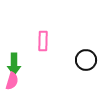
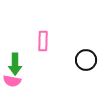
green arrow: moved 1 px right
pink semicircle: rotated 84 degrees clockwise
